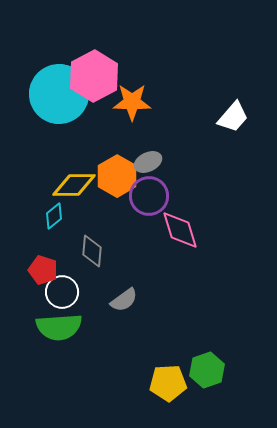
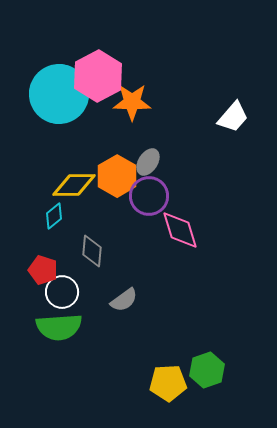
pink hexagon: moved 4 px right
gray ellipse: rotated 32 degrees counterclockwise
